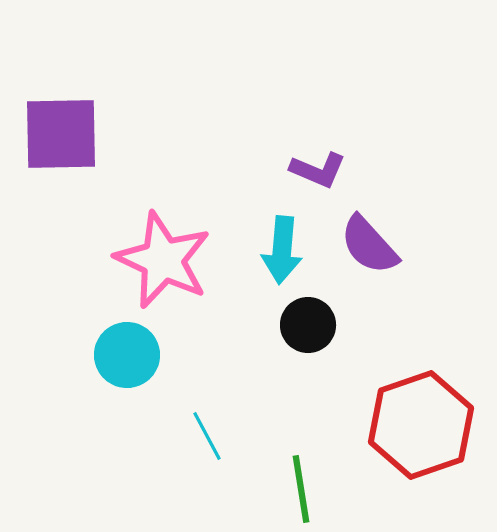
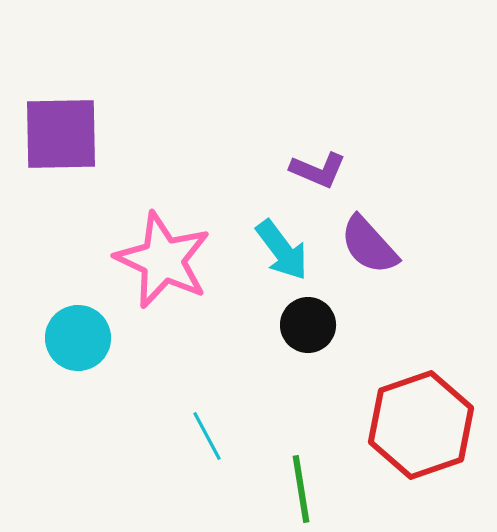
cyan arrow: rotated 42 degrees counterclockwise
cyan circle: moved 49 px left, 17 px up
